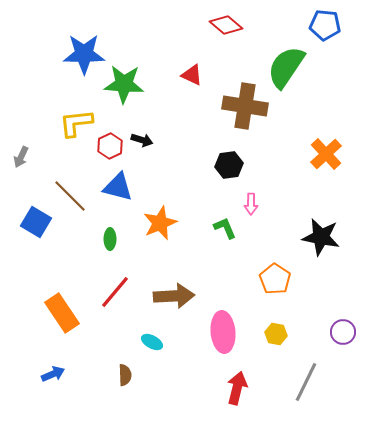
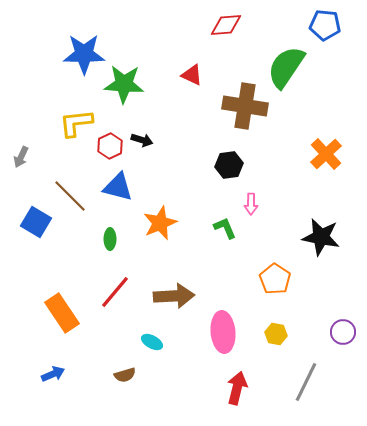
red diamond: rotated 44 degrees counterclockwise
brown semicircle: rotated 75 degrees clockwise
